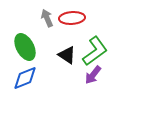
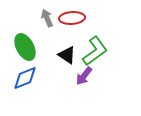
purple arrow: moved 9 px left, 1 px down
